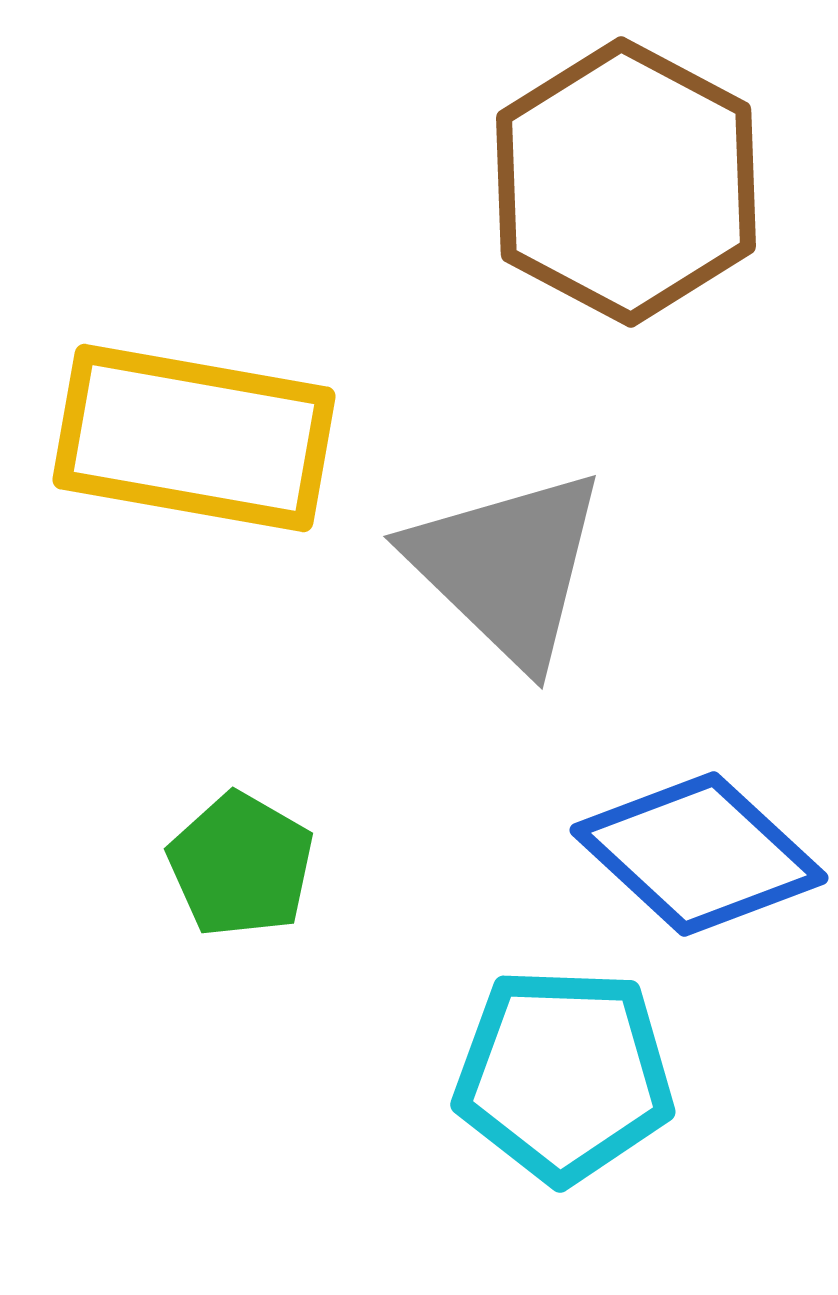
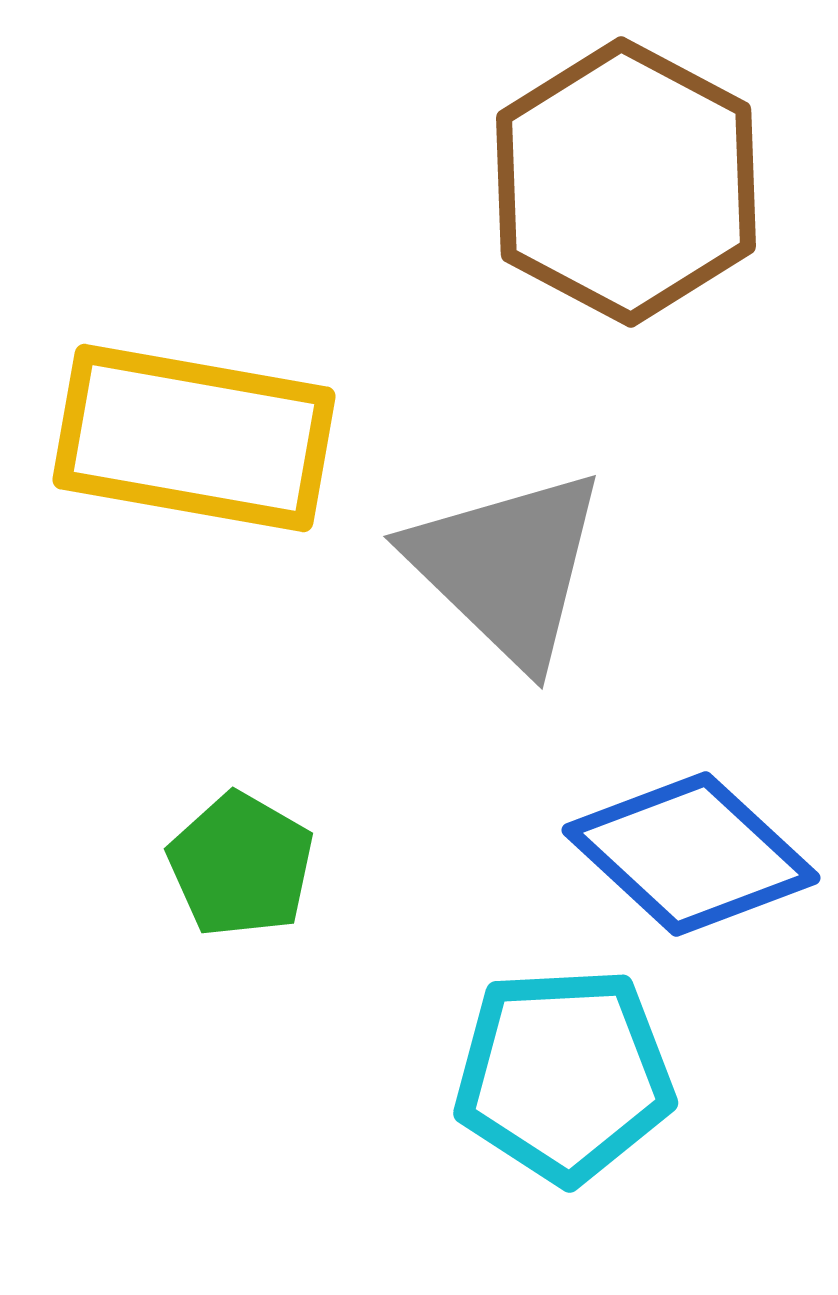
blue diamond: moved 8 px left
cyan pentagon: rotated 5 degrees counterclockwise
